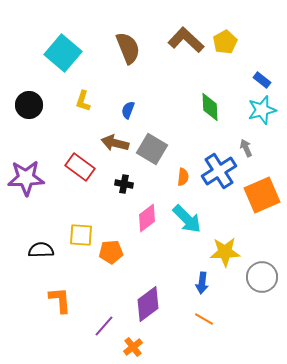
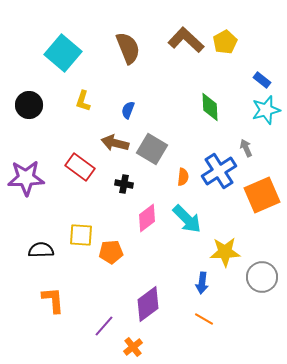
cyan star: moved 4 px right
orange L-shape: moved 7 px left
